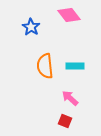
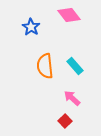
cyan rectangle: rotated 48 degrees clockwise
pink arrow: moved 2 px right
red square: rotated 24 degrees clockwise
